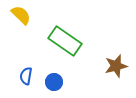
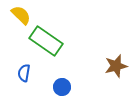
green rectangle: moved 19 px left
blue semicircle: moved 2 px left, 3 px up
blue circle: moved 8 px right, 5 px down
